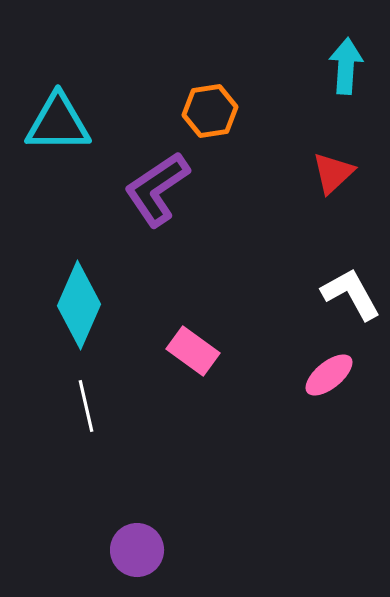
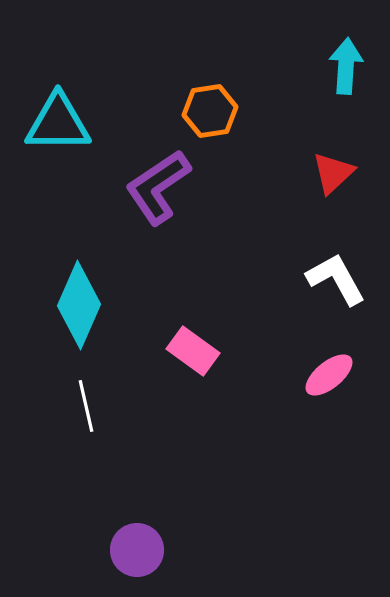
purple L-shape: moved 1 px right, 2 px up
white L-shape: moved 15 px left, 15 px up
